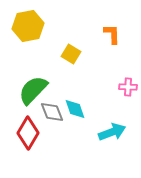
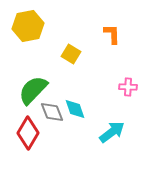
cyan arrow: rotated 16 degrees counterclockwise
